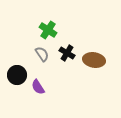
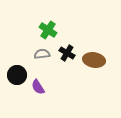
gray semicircle: rotated 63 degrees counterclockwise
